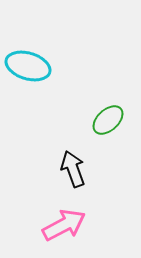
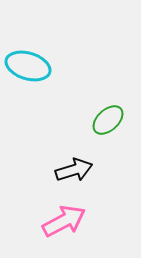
black arrow: moved 1 px right, 1 px down; rotated 93 degrees clockwise
pink arrow: moved 4 px up
